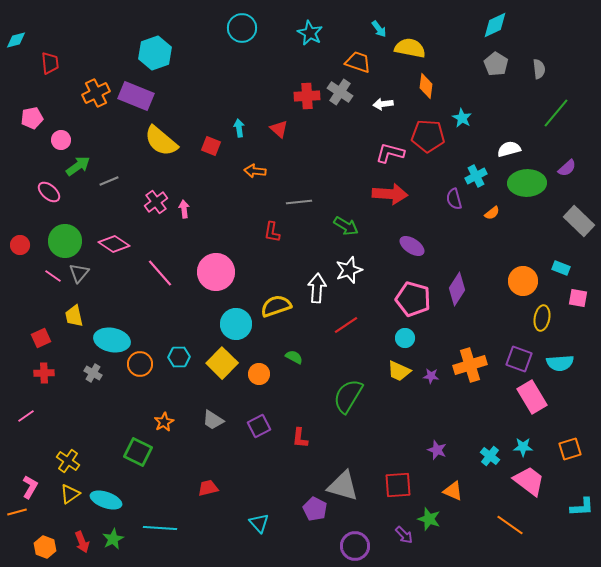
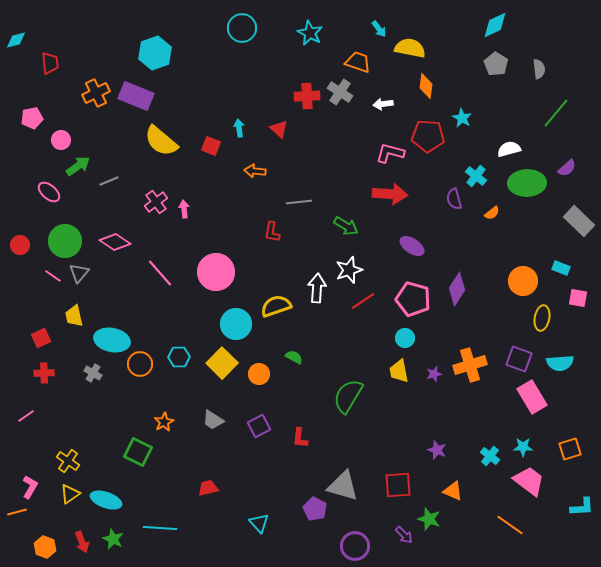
cyan cross at (476, 176): rotated 25 degrees counterclockwise
pink diamond at (114, 244): moved 1 px right, 2 px up
red line at (346, 325): moved 17 px right, 24 px up
yellow trapezoid at (399, 371): rotated 55 degrees clockwise
purple star at (431, 376): moved 3 px right, 2 px up; rotated 21 degrees counterclockwise
green star at (113, 539): rotated 20 degrees counterclockwise
